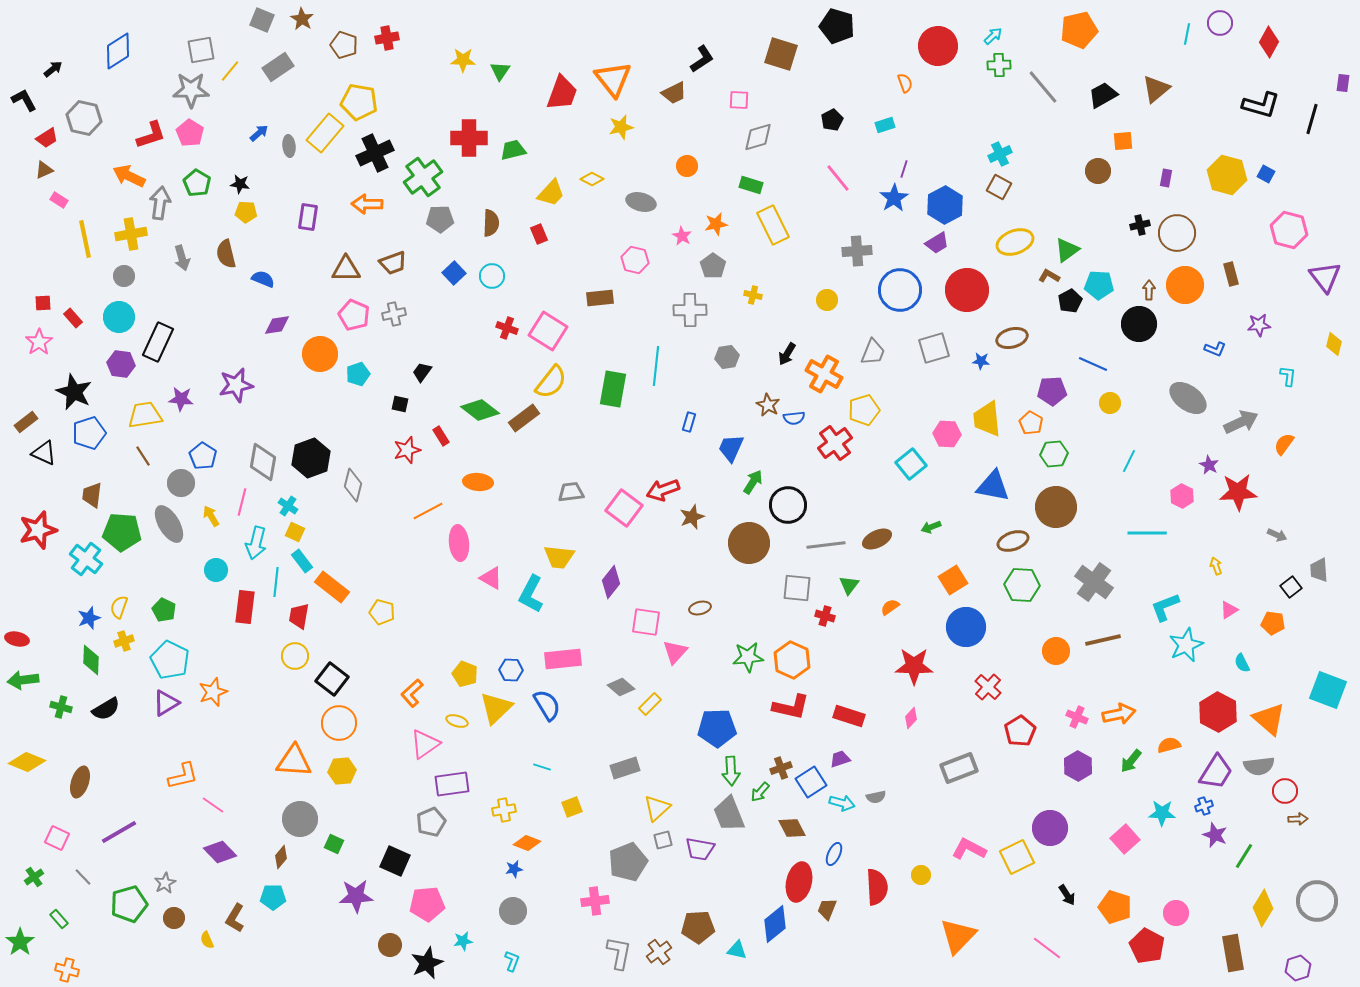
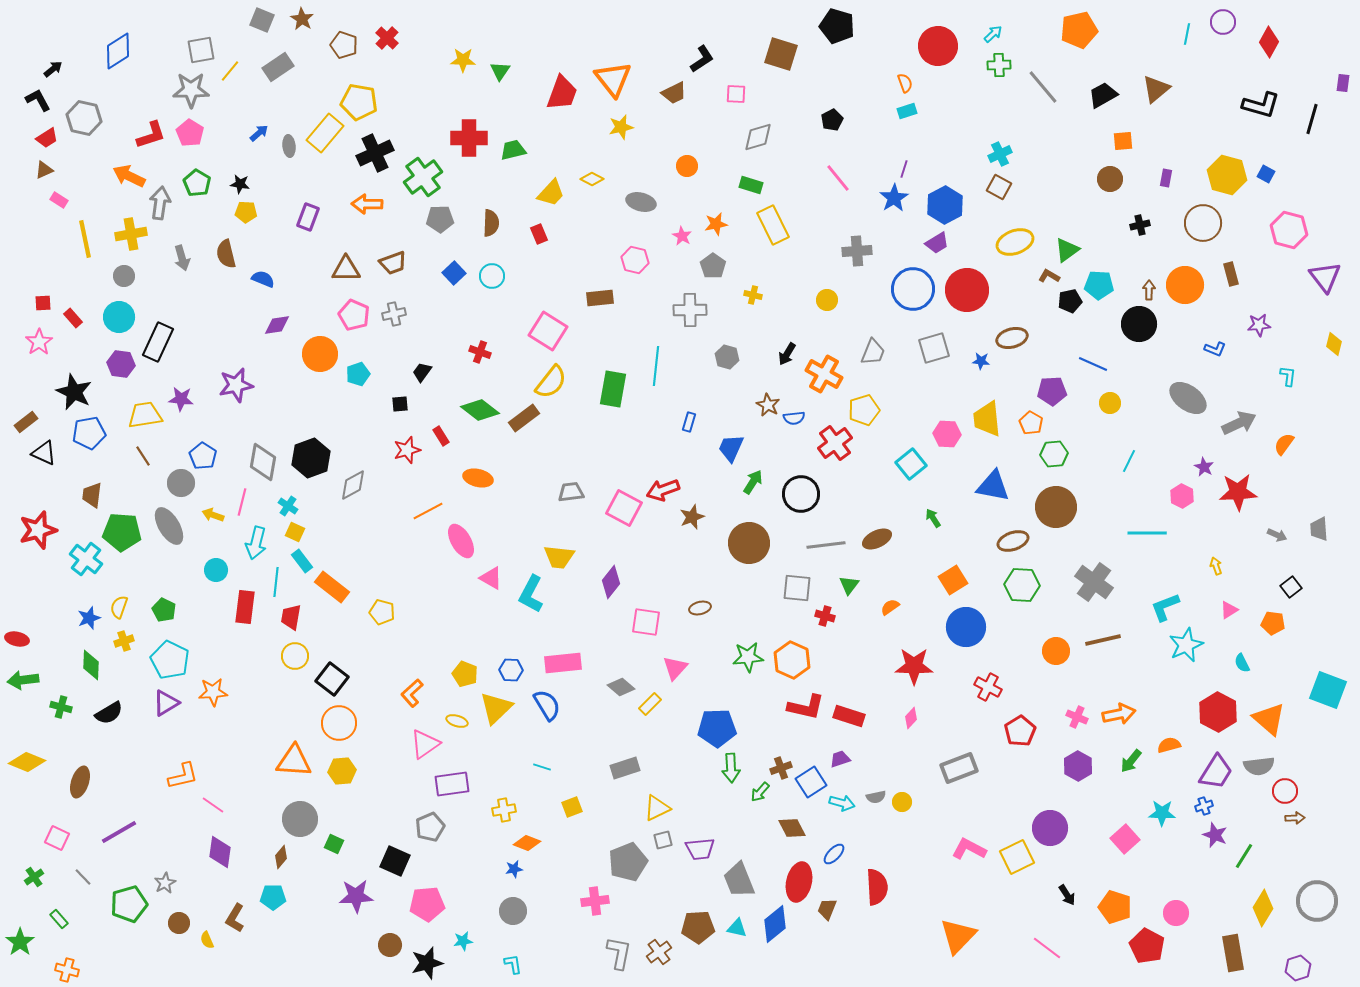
purple circle at (1220, 23): moved 3 px right, 1 px up
cyan arrow at (993, 36): moved 2 px up
red cross at (387, 38): rotated 35 degrees counterclockwise
black L-shape at (24, 100): moved 14 px right
pink square at (739, 100): moved 3 px left, 6 px up
cyan rectangle at (885, 125): moved 22 px right, 14 px up
brown circle at (1098, 171): moved 12 px right, 8 px down
purple rectangle at (308, 217): rotated 12 degrees clockwise
brown circle at (1177, 233): moved 26 px right, 10 px up
blue circle at (900, 290): moved 13 px right, 1 px up
black pentagon at (1070, 301): rotated 15 degrees clockwise
red cross at (507, 328): moved 27 px left, 24 px down
gray hexagon at (727, 357): rotated 25 degrees clockwise
black square at (400, 404): rotated 18 degrees counterclockwise
gray arrow at (1241, 422): moved 2 px left, 1 px down
blue pentagon at (89, 433): rotated 8 degrees clockwise
purple star at (1209, 465): moved 5 px left, 2 px down
orange ellipse at (478, 482): moved 4 px up; rotated 8 degrees clockwise
gray diamond at (353, 485): rotated 48 degrees clockwise
black circle at (788, 505): moved 13 px right, 11 px up
pink square at (624, 508): rotated 9 degrees counterclockwise
yellow arrow at (211, 516): moved 2 px right, 1 px up; rotated 40 degrees counterclockwise
gray ellipse at (169, 524): moved 2 px down
green arrow at (931, 527): moved 2 px right, 9 px up; rotated 78 degrees clockwise
pink ellipse at (459, 543): moved 2 px right, 2 px up; rotated 24 degrees counterclockwise
gray trapezoid at (1319, 570): moved 41 px up
red trapezoid at (299, 616): moved 8 px left, 1 px down
pink triangle at (675, 652): moved 16 px down
pink rectangle at (563, 659): moved 4 px down
green diamond at (91, 660): moved 5 px down
red cross at (988, 687): rotated 16 degrees counterclockwise
orange star at (213, 692): rotated 16 degrees clockwise
red L-shape at (791, 707): moved 15 px right
black semicircle at (106, 709): moved 3 px right, 4 px down
green arrow at (731, 771): moved 3 px up
yellow triangle at (657, 808): rotated 16 degrees clockwise
gray trapezoid at (729, 814): moved 10 px right, 66 px down
brown arrow at (1298, 819): moved 3 px left, 1 px up
gray pentagon at (431, 822): moved 1 px left, 5 px down
purple trapezoid at (700, 849): rotated 16 degrees counterclockwise
purple diamond at (220, 852): rotated 52 degrees clockwise
blue ellipse at (834, 854): rotated 20 degrees clockwise
yellow circle at (921, 875): moved 19 px left, 73 px up
brown circle at (174, 918): moved 5 px right, 5 px down
cyan triangle at (737, 950): moved 22 px up
cyan L-shape at (512, 961): moved 1 px right, 3 px down; rotated 30 degrees counterclockwise
black star at (427, 963): rotated 8 degrees clockwise
